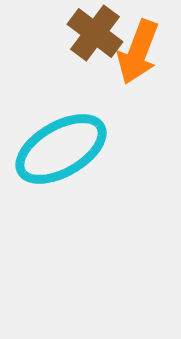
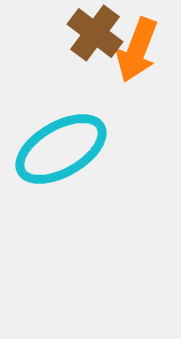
orange arrow: moved 1 px left, 2 px up
